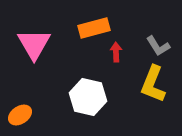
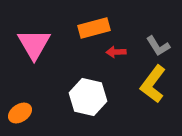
red arrow: rotated 90 degrees counterclockwise
yellow L-shape: rotated 15 degrees clockwise
orange ellipse: moved 2 px up
